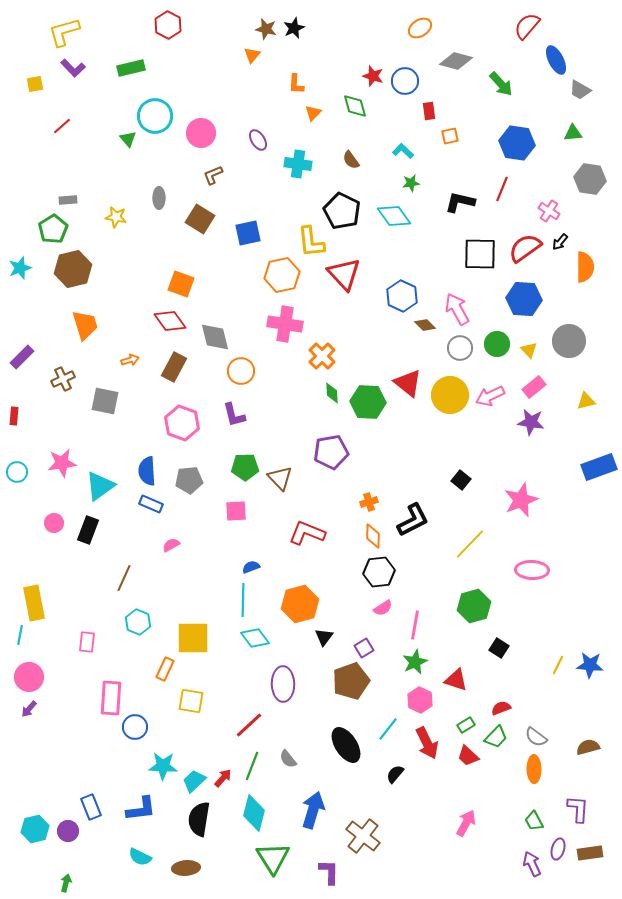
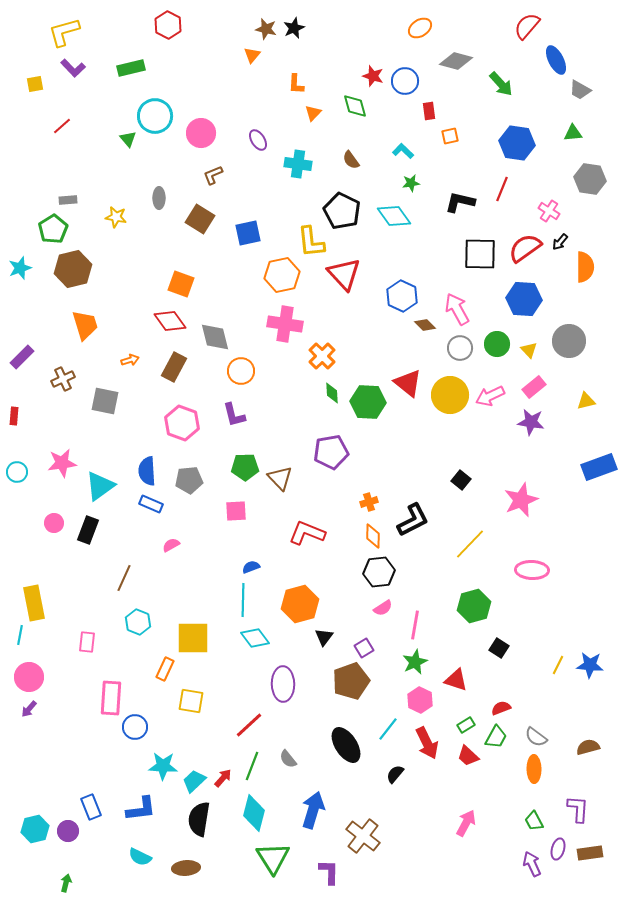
green trapezoid at (496, 737): rotated 15 degrees counterclockwise
